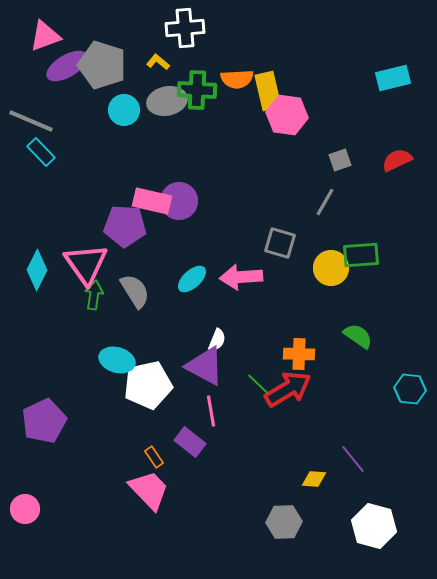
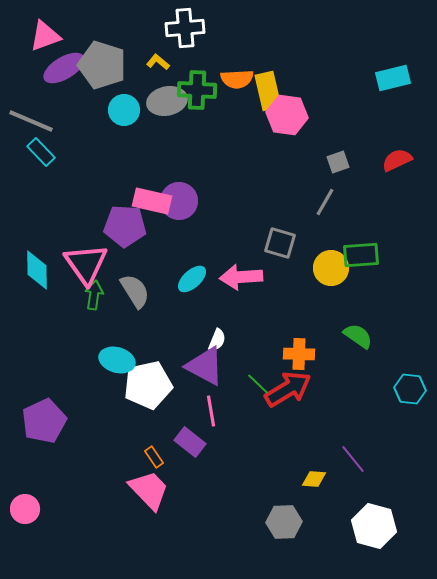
purple ellipse at (67, 66): moved 3 px left, 2 px down
gray square at (340, 160): moved 2 px left, 2 px down
cyan diamond at (37, 270): rotated 27 degrees counterclockwise
